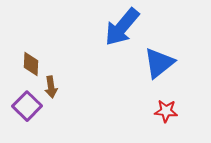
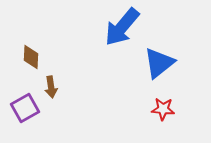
brown diamond: moved 7 px up
purple square: moved 2 px left, 2 px down; rotated 16 degrees clockwise
red star: moved 3 px left, 2 px up
